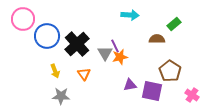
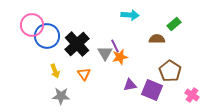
pink circle: moved 9 px right, 6 px down
purple square: moved 1 px up; rotated 10 degrees clockwise
